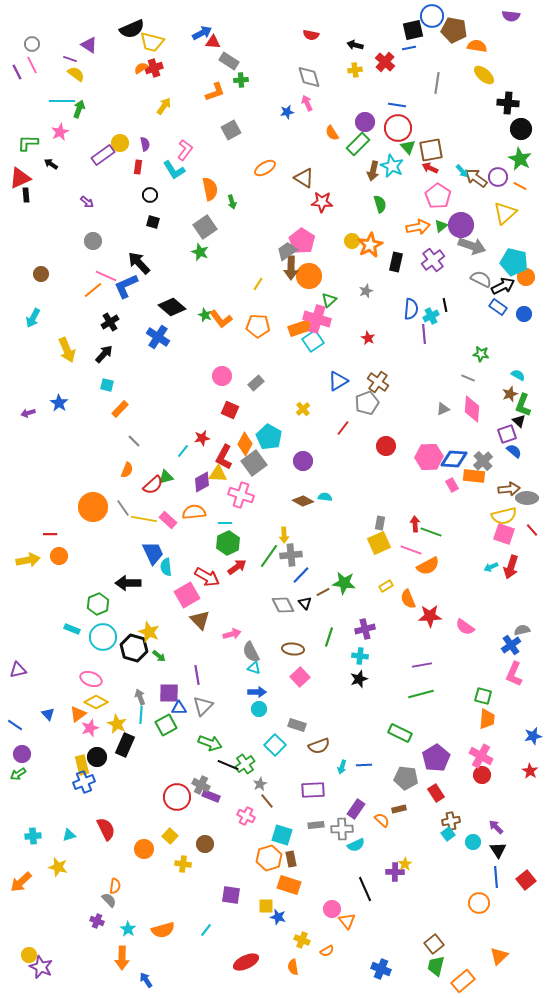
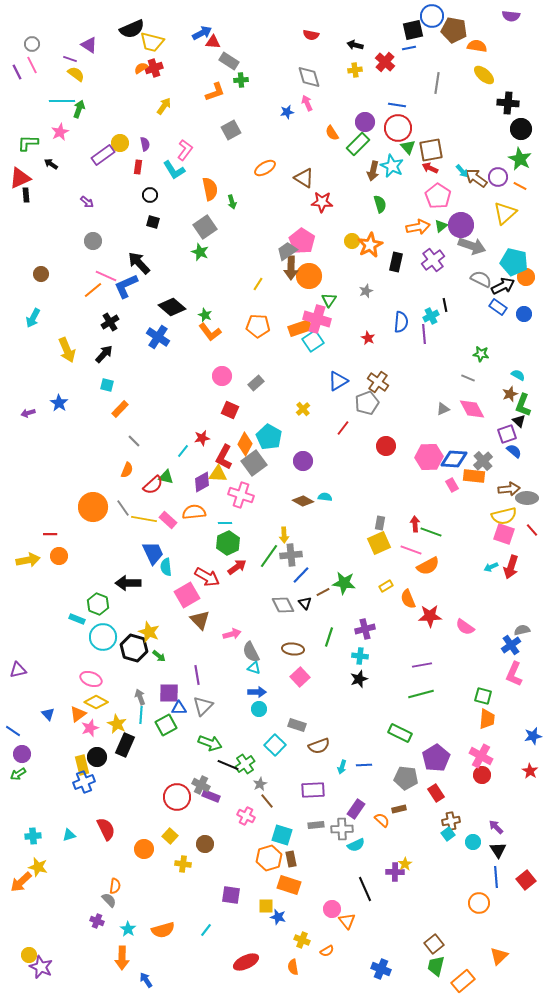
green triangle at (329, 300): rotated 14 degrees counterclockwise
blue semicircle at (411, 309): moved 10 px left, 13 px down
orange L-shape at (221, 319): moved 11 px left, 13 px down
pink diamond at (472, 409): rotated 32 degrees counterclockwise
green triangle at (166, 477): rotated 28 degrees clockwise
green hexagon at (98, 604): rotated 15 degrees counterclockwise
cyan rectangle at (72, 629): moved 5 px right, 10 px up
blue line at (15, 725): moved 2 px left, 6 px down
yellow star at (58, 867): moved 20 px left
